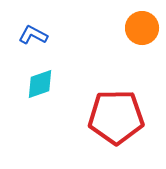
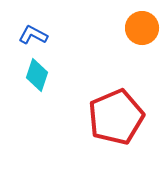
cyan diamond: moved 3 px left, 9 px up; rotated 52 degrees counterclockwise
red pentagon: rotated 22 degrees counterclockwise
